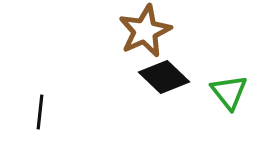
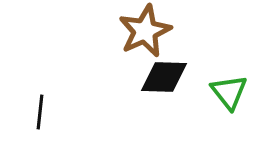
black diamond: rotated 42 degrees counterclockwise
